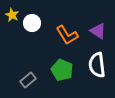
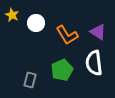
white circle: moved 4 px right
purple triangle: moved 1 px down
white semicircle: moved 3 px left, 2 px up
green pentagon: rotated 25 degrees clockwise
gray rectangle: moved 2 px right; rotated 35 degrees counterclockwise
